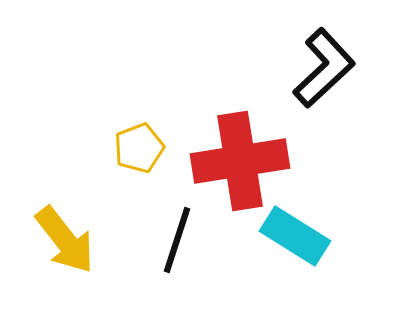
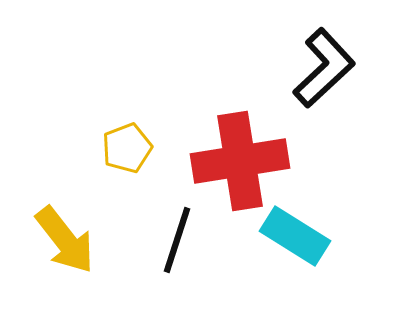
yellow pentagon: moved 12 px left
